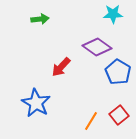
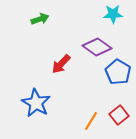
green arrow: rotated 12 degrees counterclockwise
red arrow: moved 3 px up
